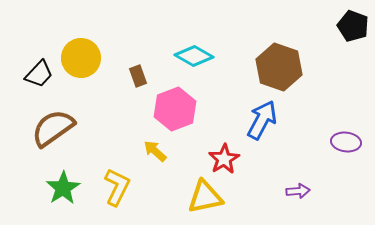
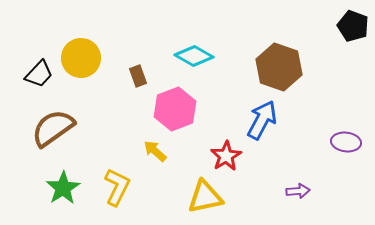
red star: moved 2 px right, 3 px up
